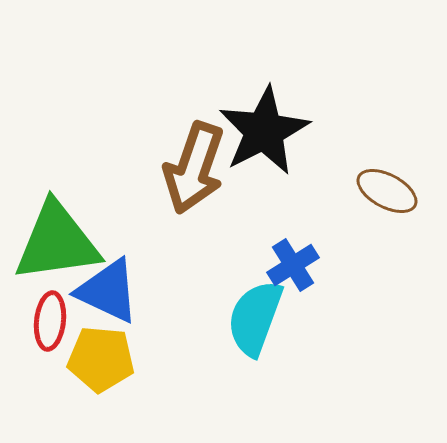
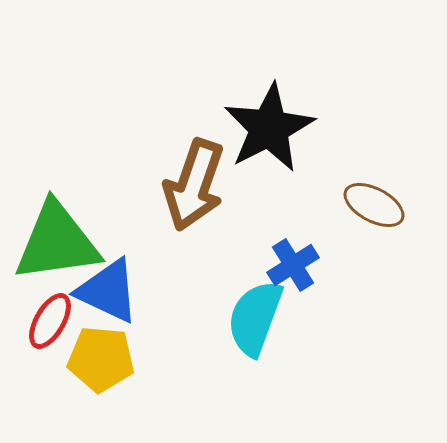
black star: moved 5 px right, 3 px up
brown arrow: moved 17 px down
brown ellipse: moved 13 px left, 14 px down
red ellipse: rotated 24 degrees clockwise
